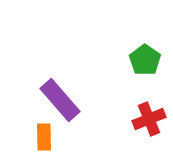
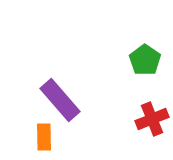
red cross: moved 3 px right
